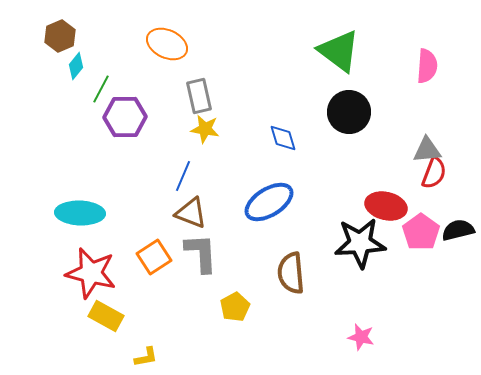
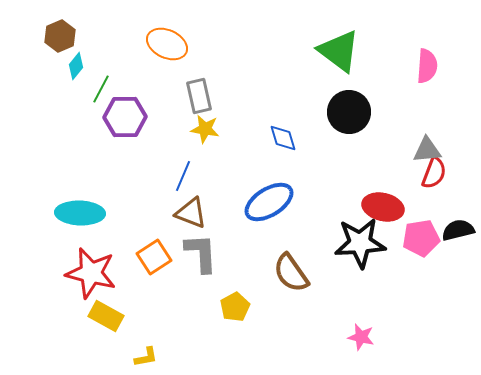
red ellipse: moved 3 px left, 1 px down
pink pentagon: moved 6 px down; rotated 27 degrees clockwise
brown semicircle: rotated 30 degrees counterclockwise
